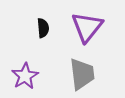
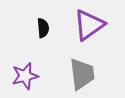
purple triangle: moved 2 px right, 2 px up; rotated 16 degrees clockwise
purple star: rotated 16 degrees clockwise
